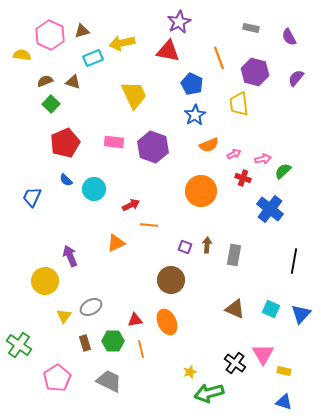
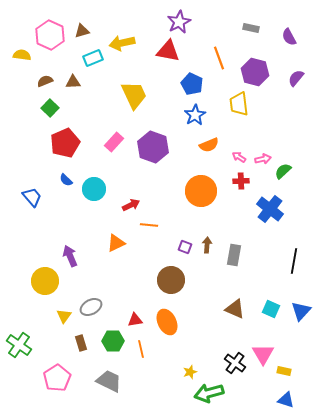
brown triangle at (73, 82): rotated 21 degrees counterclockwise
green square at (51, 104): moved 1 px left, 4 px down
pink rectangle at (114, 142): rotated 54 degrees counterclockwise
pink arrow at (234, 154): moved 5 px right, 3 px down; rotated 120 degrees counterclockwise
red cross at (243, 178): moved 2 px left, 3 px down; rotated 21 degrees counterclockwise
blue trapezoid at (32, 197): rotated 115 degrees clockwise
blue triangle at (301, 314): moved 3 px up
brown rectangle at (85, 343): moved 4 px left
blue triangle at (284, 402): moved 2 px right, 2 px up
